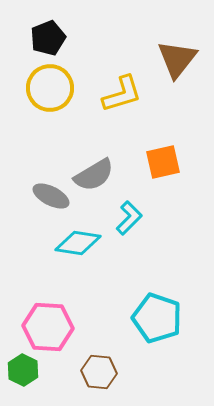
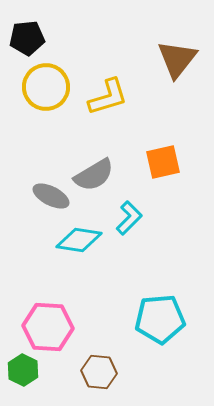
black pentagon: moved 21 px left; rotated 16 degrees clockwise
yellow circle: moved 4 px left, 1 px up
yellow L-shape: moved 14 px left, 3 px down
cyan diamond: moved 1 px right, 3 px up
cyan pentagon: moved 3 px right, 1 px down; rotated 24 degrees counterclockwise
